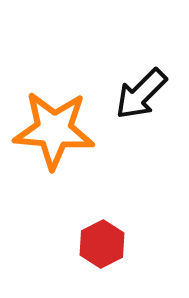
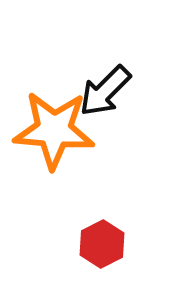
black arrow: moved 36 px left, 3 px up
